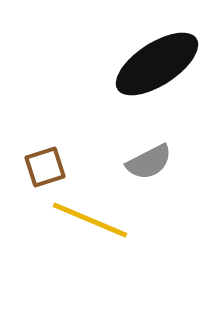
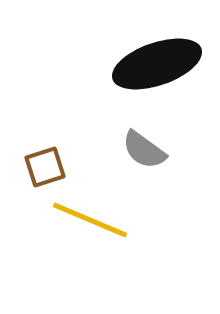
black ellipse: rotated 14 degrees clockwise
gray semicircle: moved 5 px left, 12 px up; rotated 63 degrees clockwise
